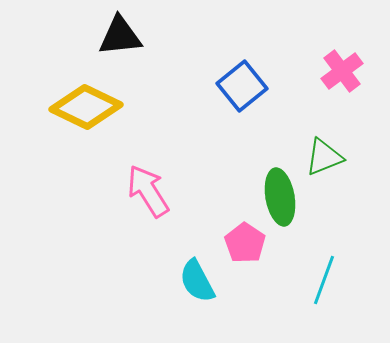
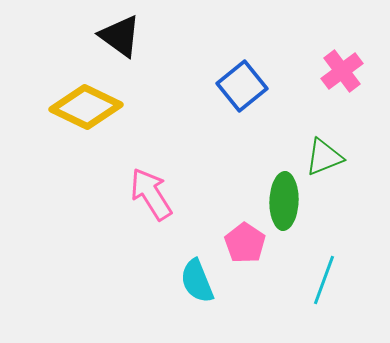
black triangle: rotated 42 degrees clockwise
pink arrow: moved 3 px right, 3 px down
green ellipse: moved 4 px right, 4 px down; rotated 12 degrees clockwise
cyan semicircle: rotated 6 degrees clockwise
